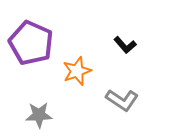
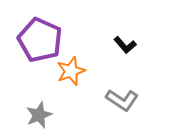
purple pentagon: moved 9 px right, 3 px up
orange star: moved 6 px left
gray star: rotated 20 degrees counterclockwise
